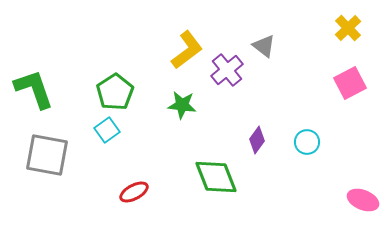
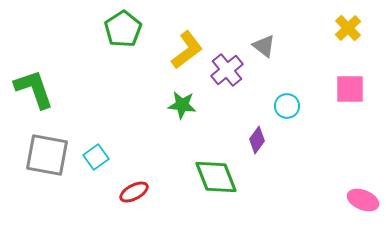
pink square: moved 6 px down; rotated 28 degrees clockwise
green pentagon: moved 8 px right, 63 px up
cyan square: moved 11 px left, 27 px down
cyan circle: moved 20 px left, 36 px up
